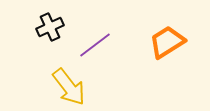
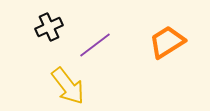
black cross: moved 1 px left
yellow arrow: moved 1 px left, 1 px up
